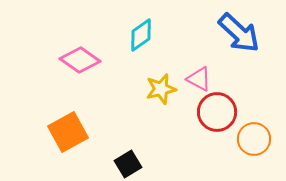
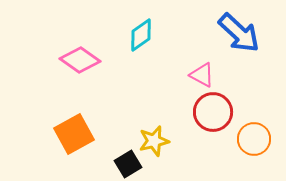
pink triangle: moved 3 px right, 4 px up
yellow star: moved 7 px left, 52 px down
red circle: moved 4 px left
orange square: moved 6 px right, 2 px down
